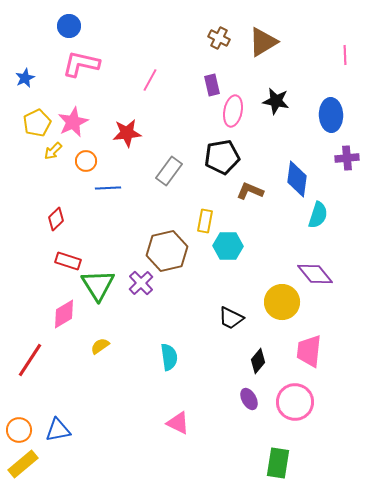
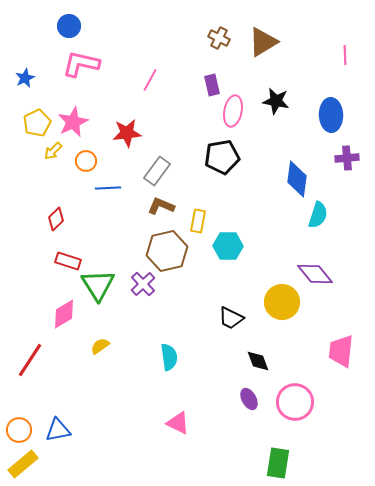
gray rectangle at (169, 171): moved 12 px left
brown L-shape at (250, 191): moved 89 px left, 15 px down
yellow rectangle at (205, 221): moved 7 px left
purple cross at (141, 283): moved 2 px right, 1 px down
pink trapezoid at (309, 351): moved 32 px right
black diamond at (258, 361): rotated 60 degrees counterclockwise
